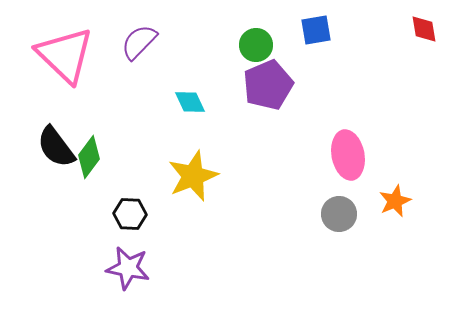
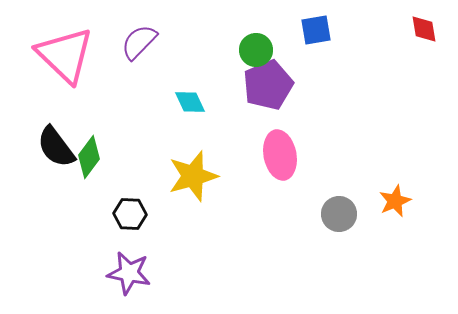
green circle: moved 5 px down
pink ellipse: moved 68 px left
yellow star: rotated 6 degrees clockwise
purple star: moved 1 px right, 5 px down
